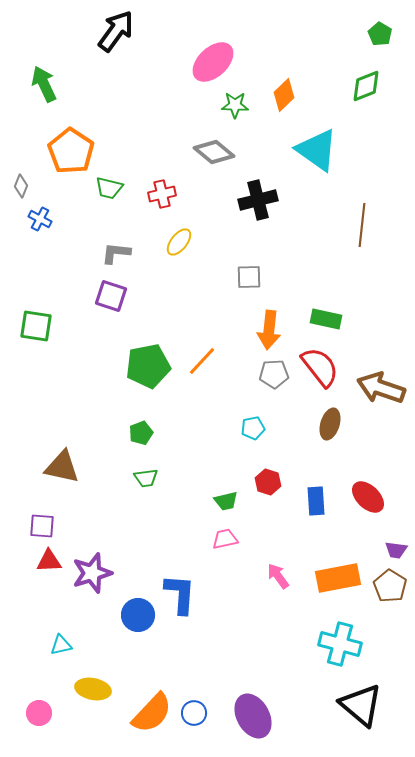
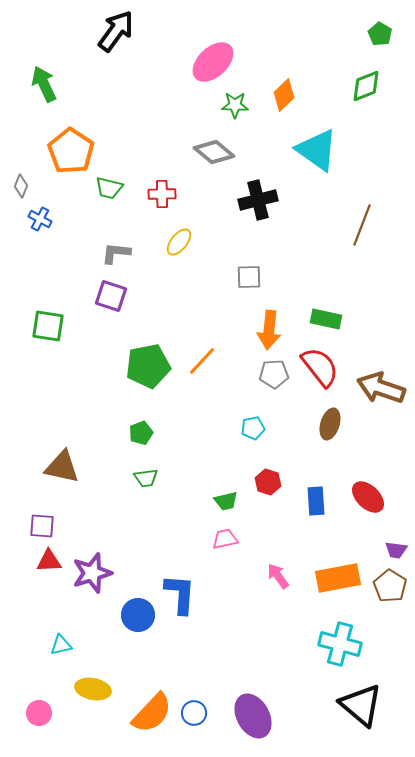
red cross at (162, 194): rotated 12 degrees clockwise
brown line at (362, 225): rotated 15 degrees clockwise
green square at (36, 326): moved 12 px right
